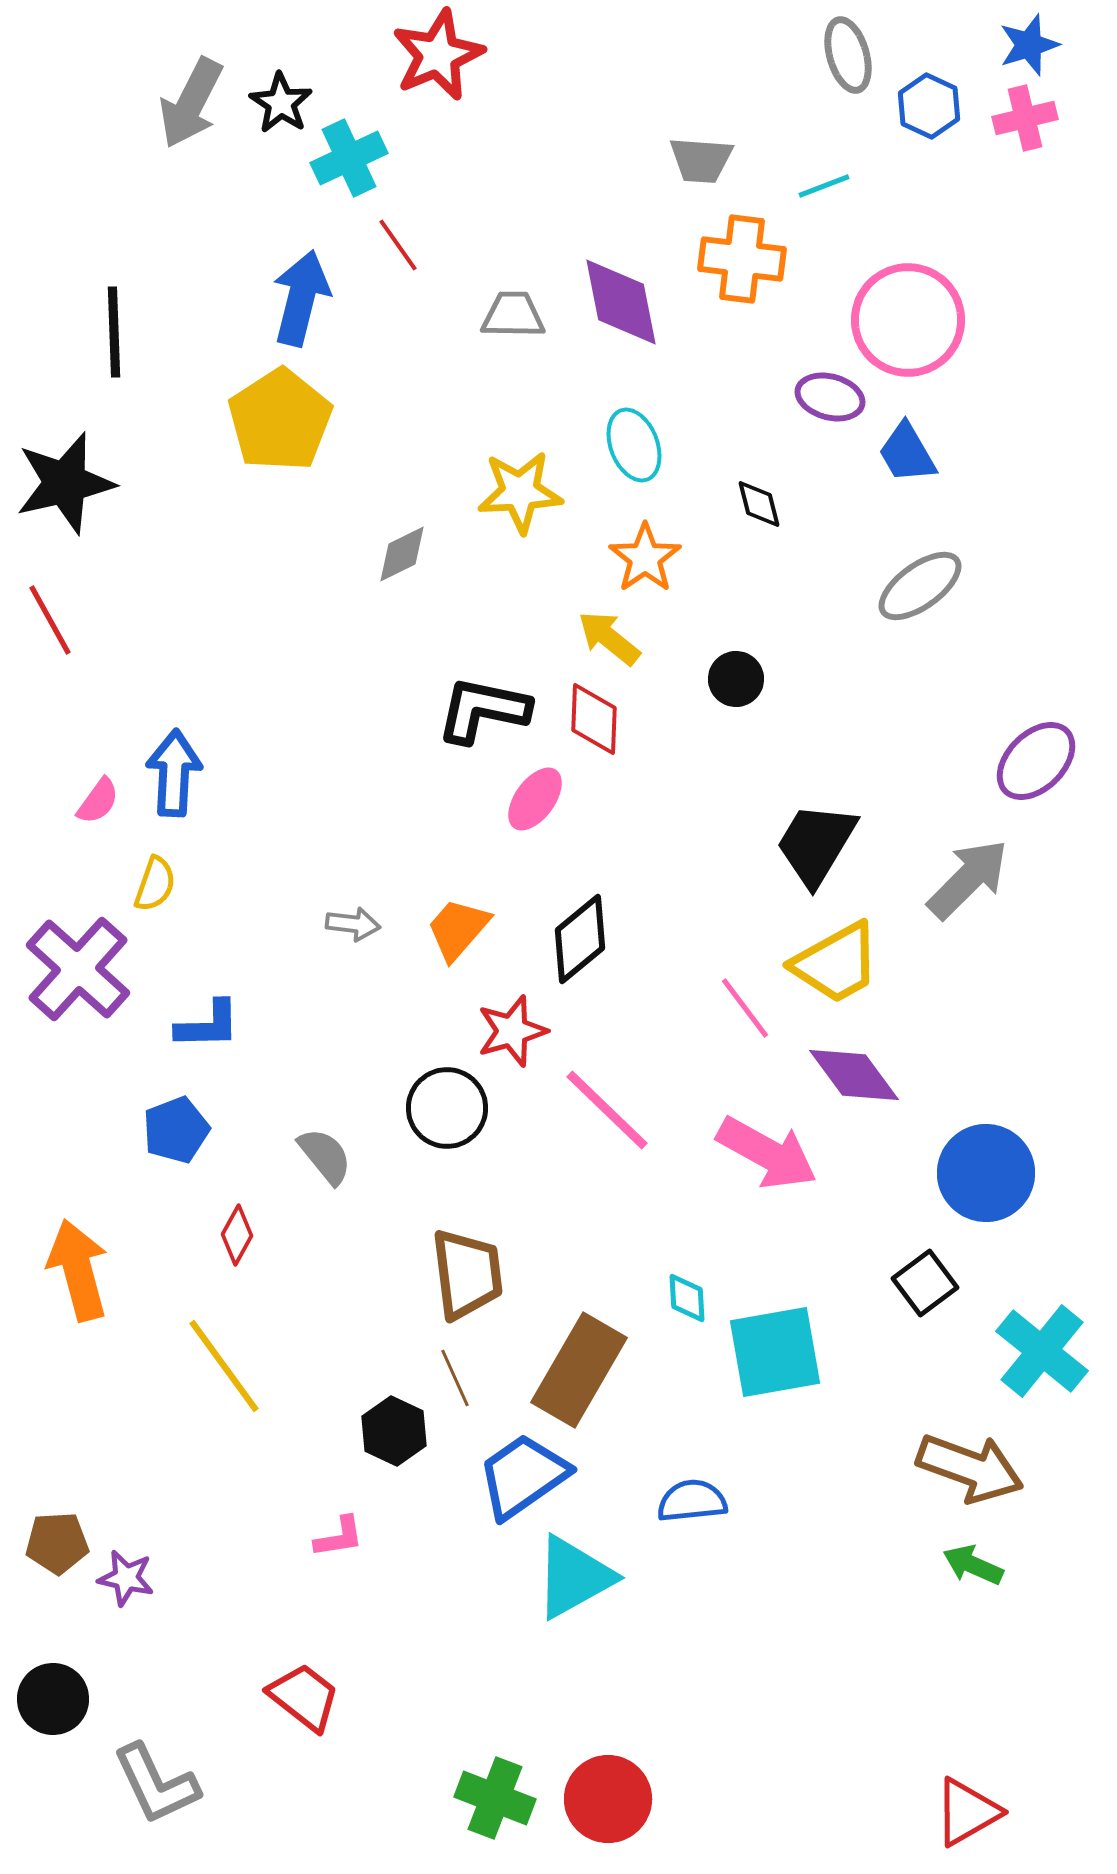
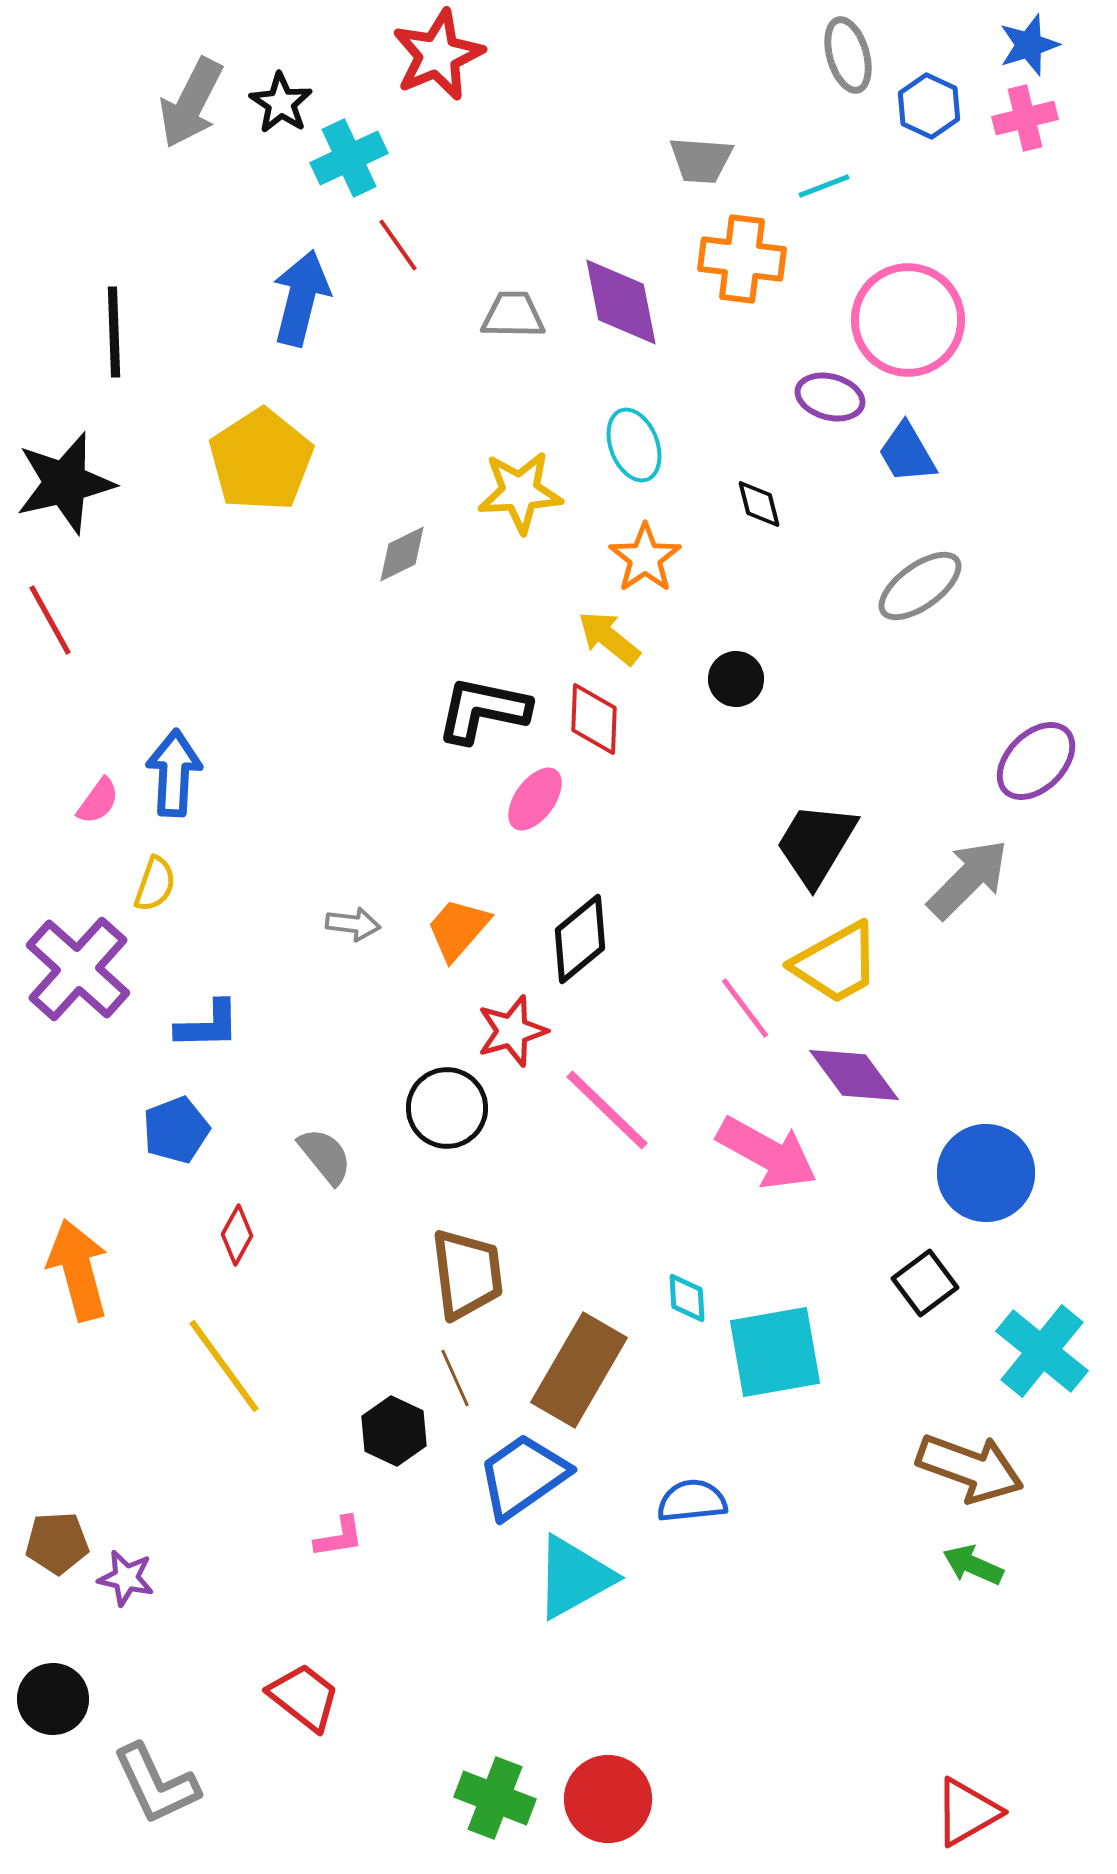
yellow pentagon at (280, 420): moved 19 px left, 40 px down
